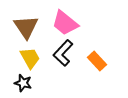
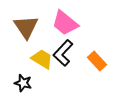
yellow trapezoid: moved 12 px right, 1 px down; rotated 30 degrees counterclockwise
